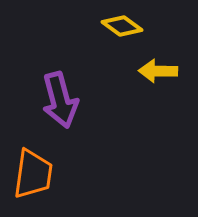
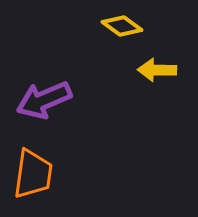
yellow arrow: moved 1 px left, 1 px up
purple arrow: moved 16 px left; rotated 82 degrees clockwise
